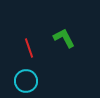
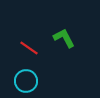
red line: rotated 36 degrees counterclockwise
